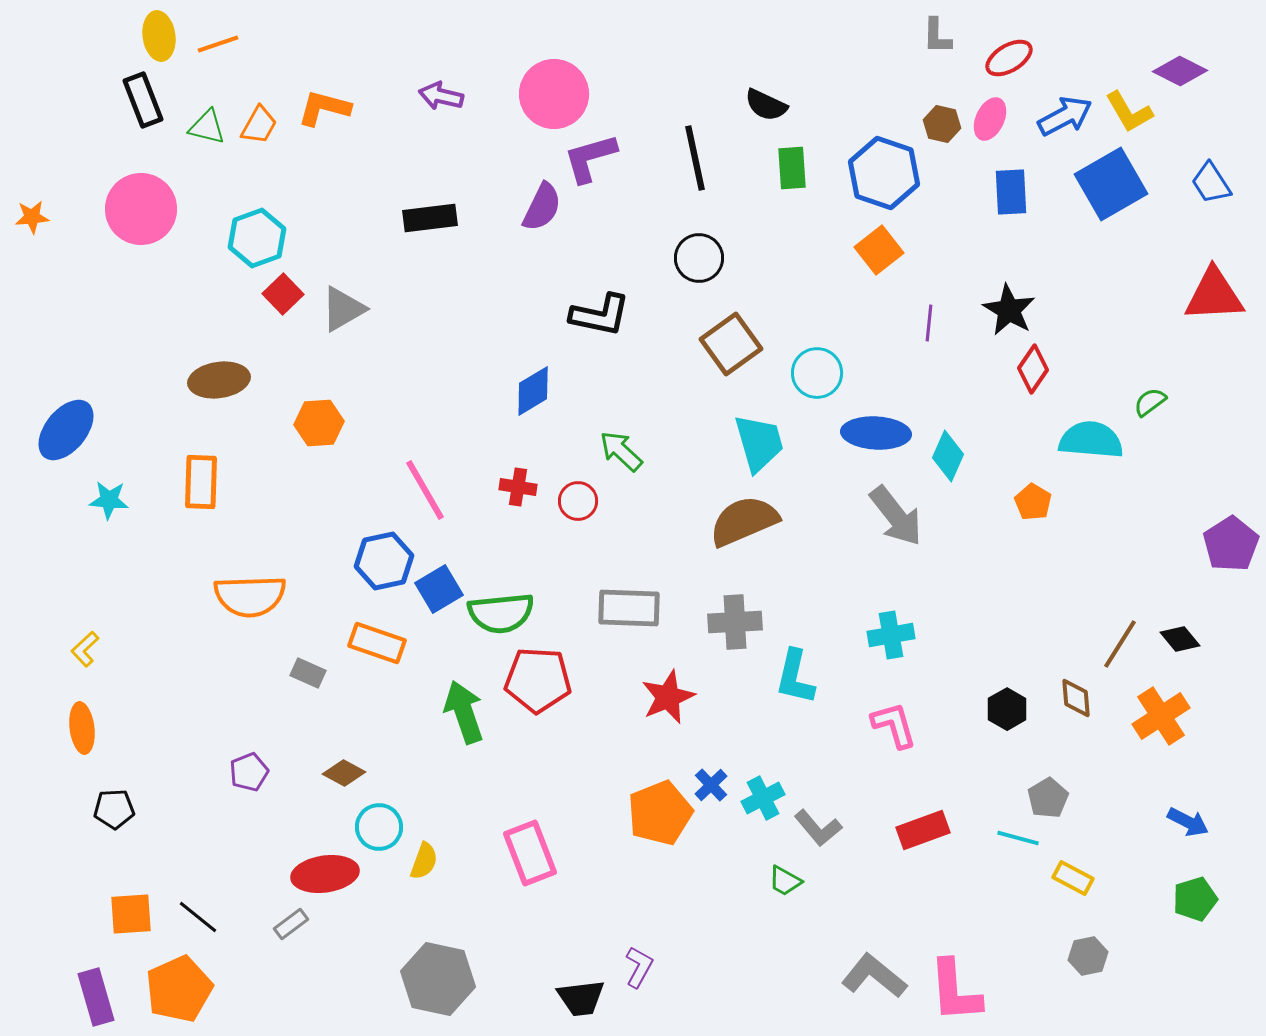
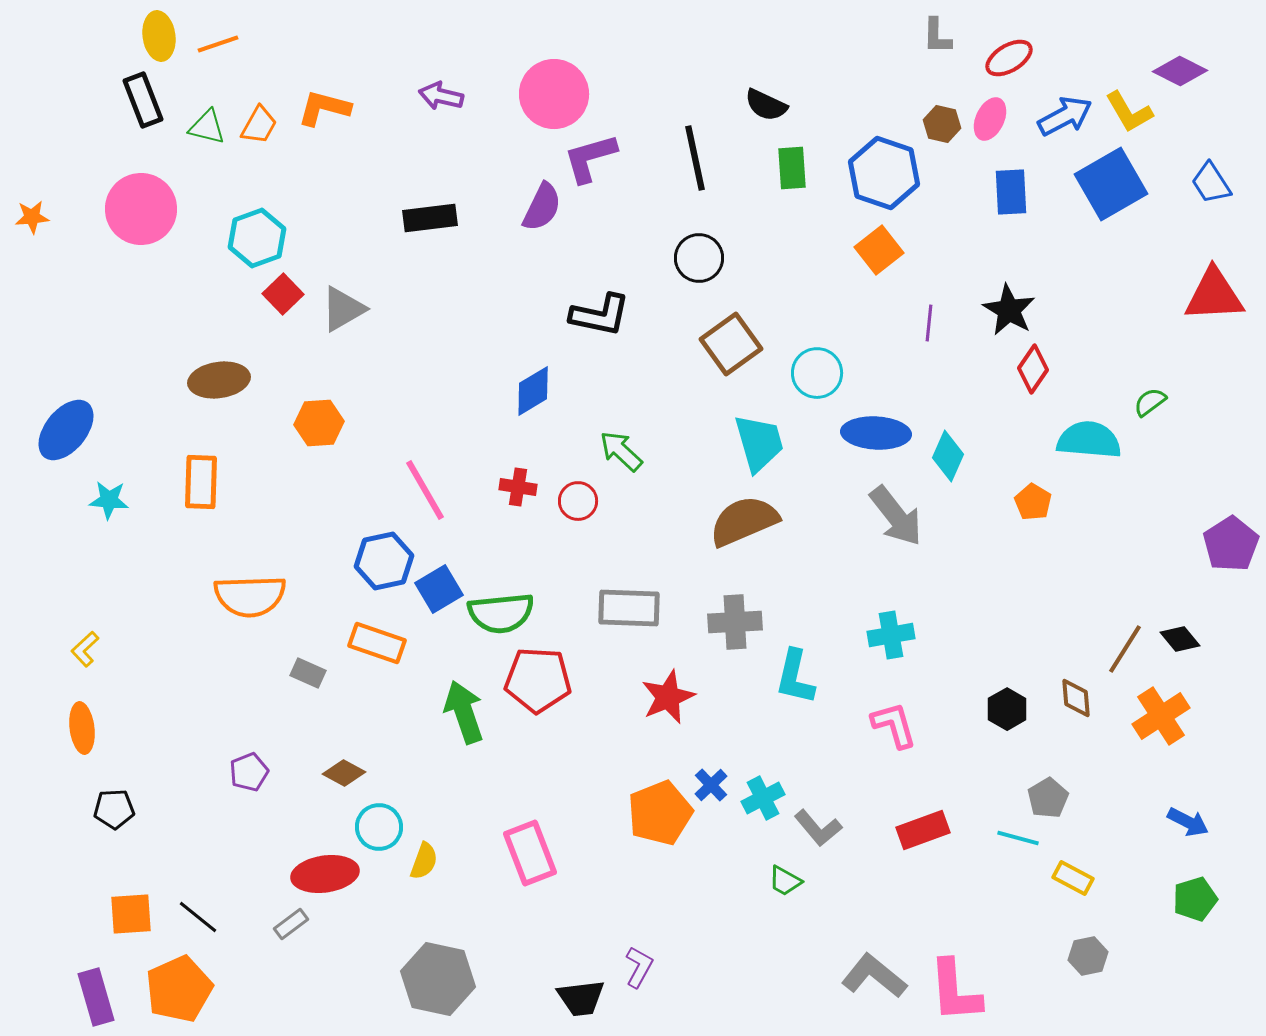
cyan semicircle at (1091, 440): moved 2 px left
brown line at (1120, 644): moved 5 px right, 5 px down
